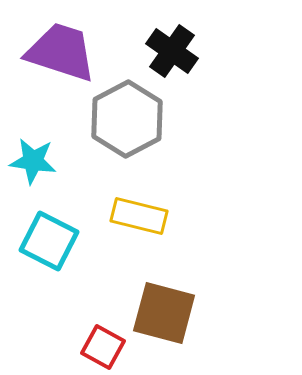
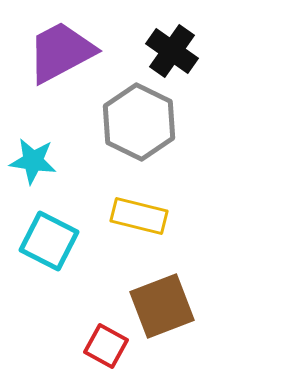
purple trapezoid: rotated 46 degrees counterclockwise
gray hexagon: moved 12 px right, 3 px down; rotated 6 degrees counterclockwise
brown square: moved 2 px left, 7 px up; rotated 36 degrees counterclockwise
red square: moved 3 px right, 1 px up
